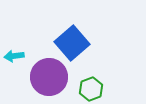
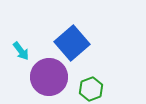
cyan arrow: moved 7 px right, 5 px up; rotated 120 degrees counterclockwise
